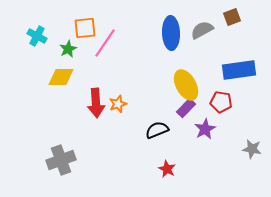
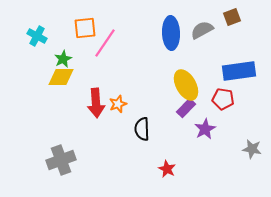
green star: moved 5 px left, 10 px down
blue rectangle: moved 1 px down
red pentagon: moved 2 px right, 3 px up
black semicircle: moved 15 px left, 1 px up; rotated 70 degrees counterclockwise
